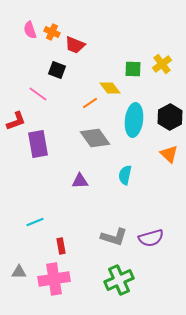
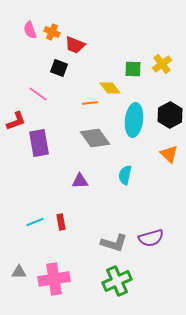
black square: moved 2 px right, 2 px up
orange line: rotated 28 degrees clockwise
black hexagon: moved 2 px up
purple rectangle: moved 1 px right, 1 px up
gray L-shape: moved 6 px down
red rectangle: moved 24 px up
green cross: moved 2 px left, 1 px down
